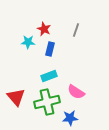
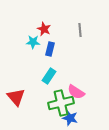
gray line: moved 4 px right; rotated 24 degrees counterclockwise
cyan star: moved 5 px right
cyan rectangle: rotated 35 degrees counterclockwise
green cross: moved 14 px right, 1 px down
blue star: rotated 21 degrees clockwise
